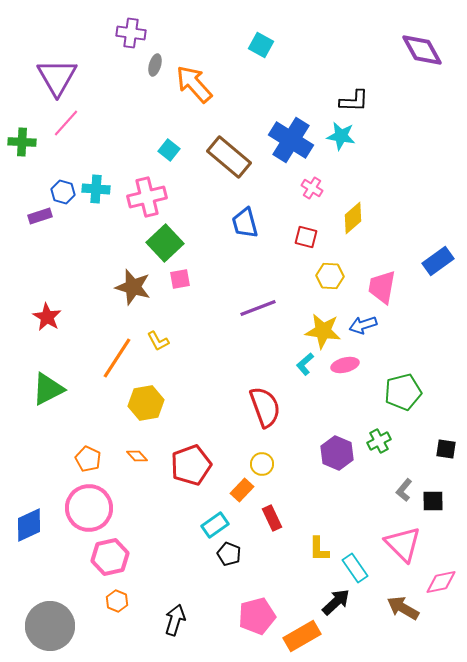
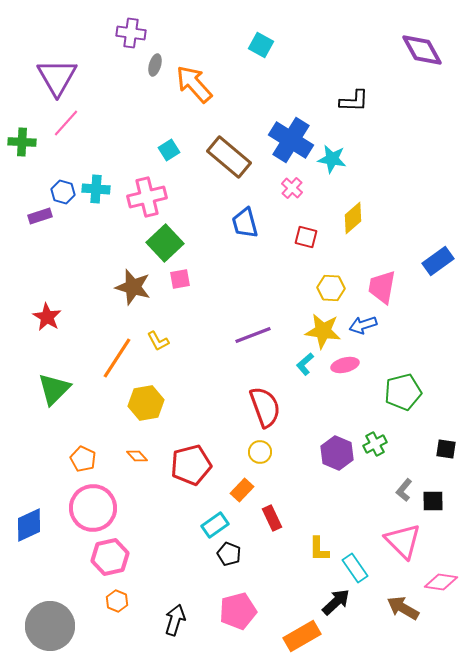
cyan star at (341, 136): moved 9 px left, 23 px down
cyan square at (169, 150): rotated 20 degrees clockwise
pink cross at (312, 188): moved 20 px left; rotated 10 degrees clockwise
yellow hexagon at (330, 276): moved 1 px right, 12 px down
purple line at (258, 308): moved 5 px left, 27 px down
green triangle at (48, 389): moved 6 px right; rotated 18 degrees counterclockwise
green cross at (379, 441): moved 4 px left, 3 px down
orange pentagon at (88, 459): moved 5 px left
yellow circle at (262, 464): moved 2 px left, 12 px up
red pentagon at (191, 465): rotated 6 degrees clockwise
pink circle at (89, 508): moved 4 px right
pink triangle at (403, 544): moved 3 px up
pink diamond at (441, 582): rotated 20 degrees clockwise
pink pentagon at (257, 616): moved 19 px left, 5 px up
